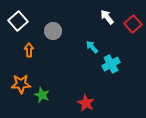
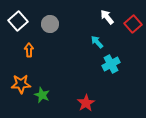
gray circle: moved 3 px left, 7 px up
cyan arrow: moved 5 px right, 5 px up
red star: rotated 12 degrees clockwise
